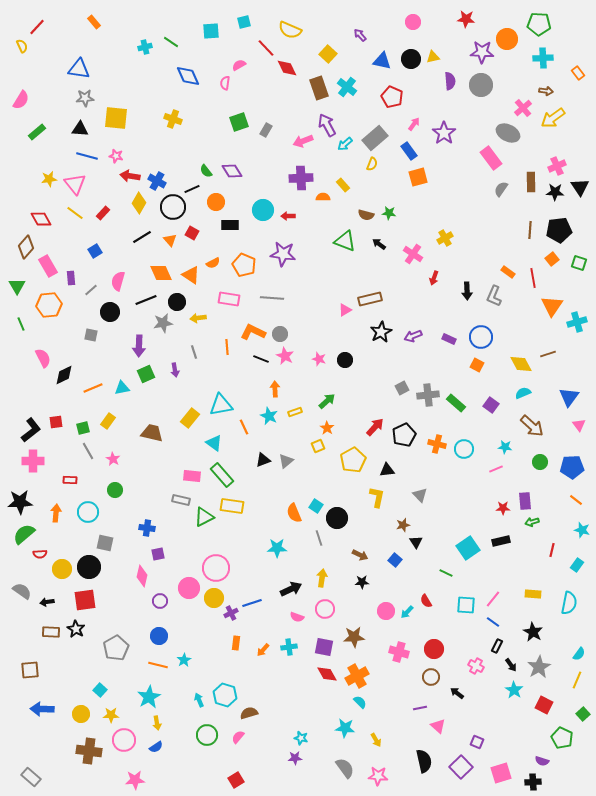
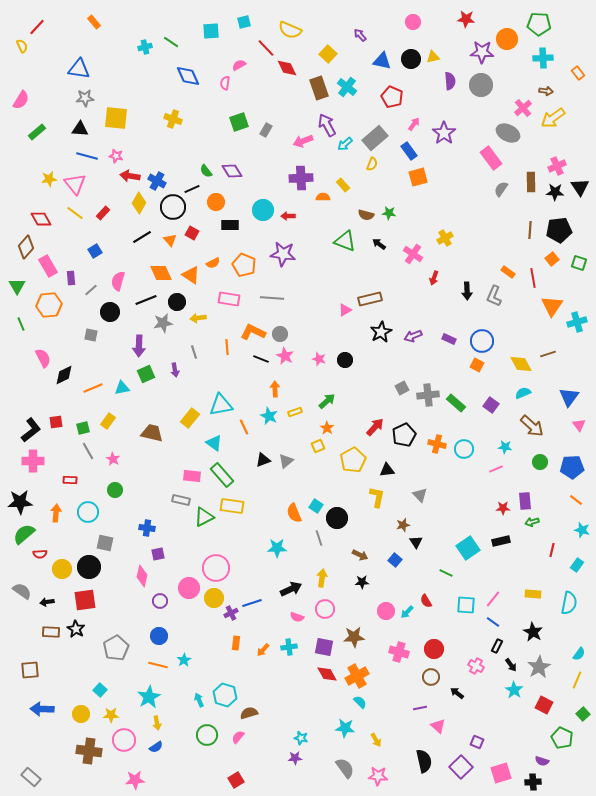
blue circle at (481, 337): moved 1 px right, 4 px down
